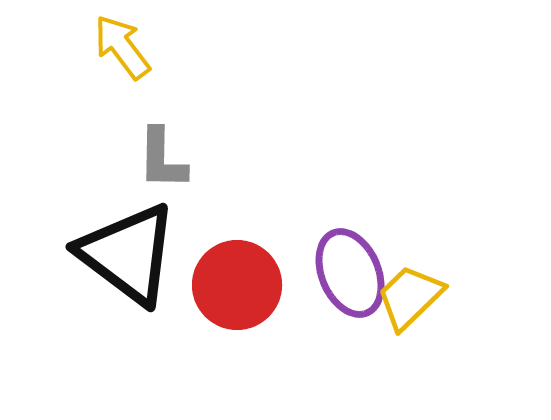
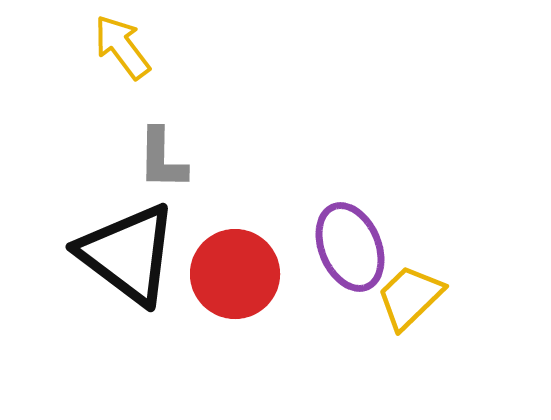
purple ellipse: moved 26 px up
red circle: moved 2 px left, 11 px up
